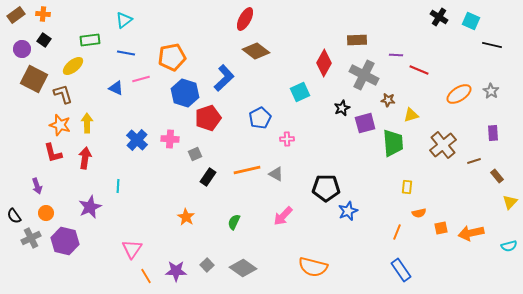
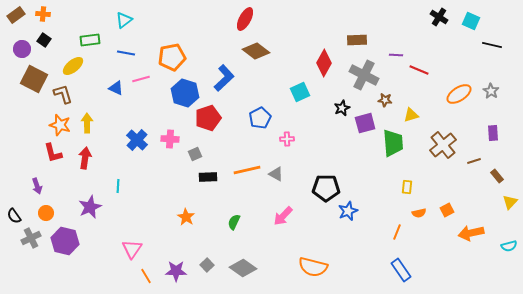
brown star at (388, 100): moved 3 px left
black rectangle at (208, 177): rotated 54 degrees clockwise
orange square at (441, 228): moved 6 px right, 18 px up; rotated 16 degrees counterclockwise
